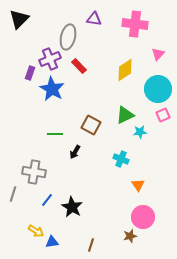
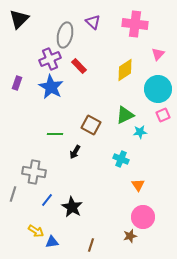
purple triangle: moved 1 px left, 3 px down; rotated 35 degrees clockwise
gray ellipse: moved 3 px left, 2 px up
purple rectangle: moved 13 px left, 10 px down
blue star: moved 1 px left, 2 px up
